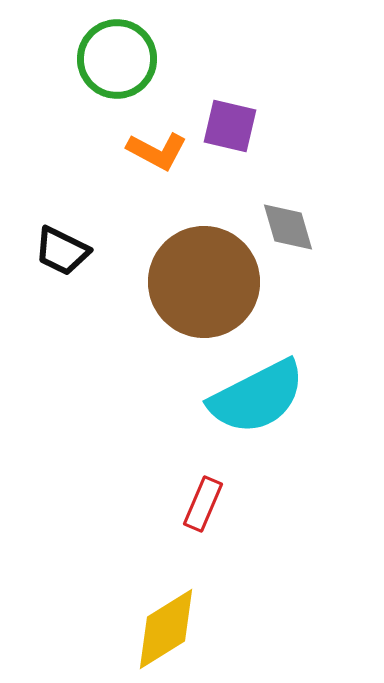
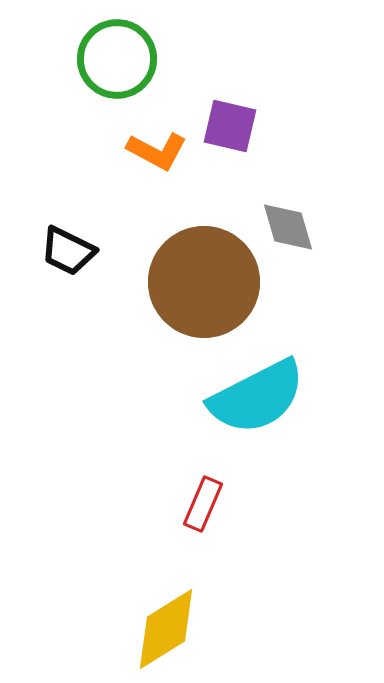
black trapezoid: moved 6 px right
